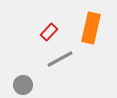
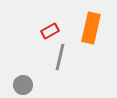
red rectangle: moved 1 px right, 1 px up; rotated 18 degrees clockwise
gray line: moved 2 px up; rotated 48 degrees counterclockwise
